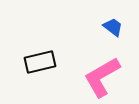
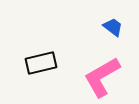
black rectangle: moved 1 px right, 1 px down
